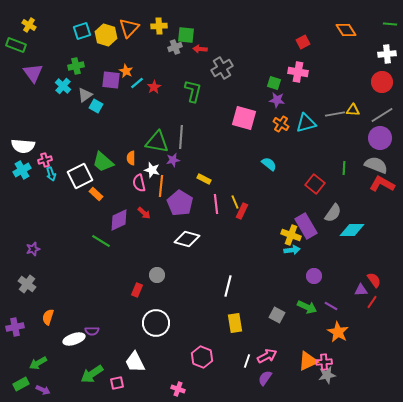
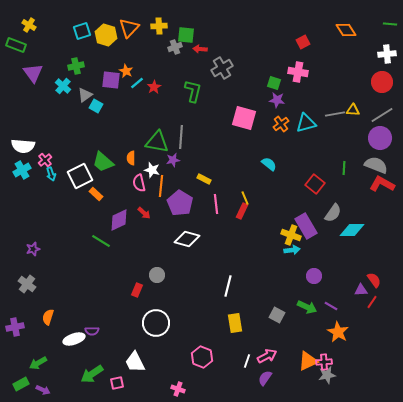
orange cross at (281, 124): rotated 21 degrees clockwise
pink cross at (45, 160): rotated 24 degrees counterclockwise
yellow line at (235, 202): moved 10 px right, 4 px up
